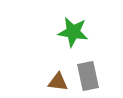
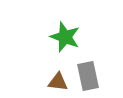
green star: moved 8 px left, 5 px down; rotated 12 degrees clockwise
